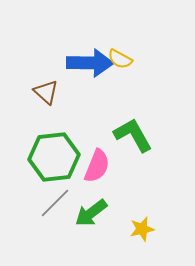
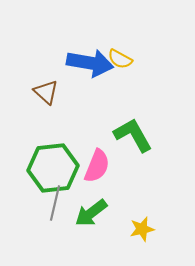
blue arrow: rotated 9 degrees clockwise
green hexagon: moved 1 px left, 11 px down
gray line: rotated 32 degrees counterclockwise
